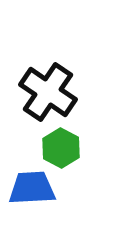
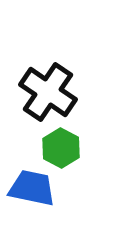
blue trapezoid: rotated 15 degrees clockwise
